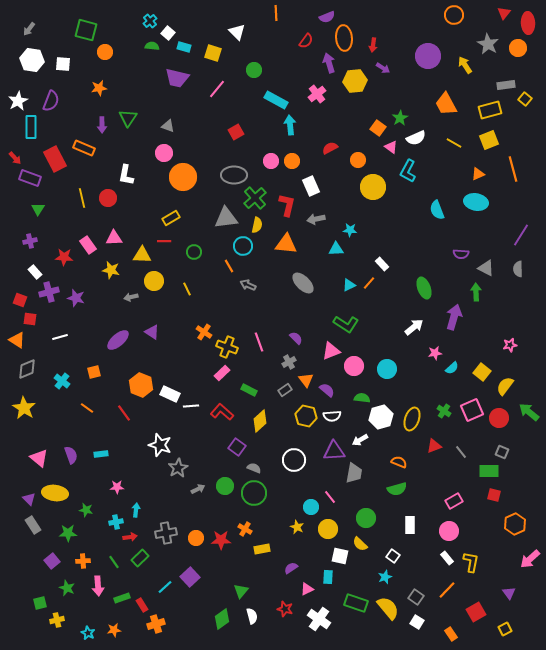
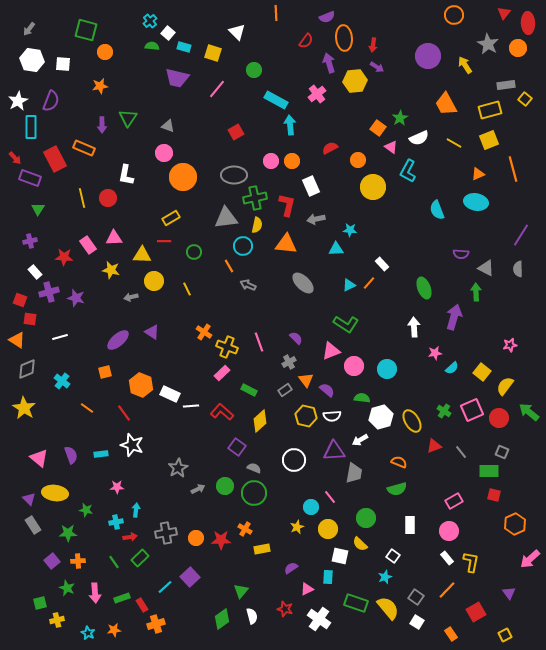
purple arrow at (383, 68): moved 6 px left, 1 px up
orange star at (99, 88): moved 1 px right, 2 px up
white semicircle at (416, 138): moved 3 px right
green cross at (255, 198): rotated 30 degrees clockwise
white arrow at (414, 327): rotated 54 degrees counterclockwise
orange square at (94, 372): moved 11 px right
yellow ellipse at (412, 419): moved 2 px down; rotated 50 degrees counterclockwise
white star at (160, 445): moved 28 px left
yellow star at (297, 527): rotated 24 degrees clockwise
orange cross at (83, 561): moved 5 px left
pink arrow at (98, 586): moved 3 px left, 7 px down
yellow square at (505, 629): moved 6 px down
